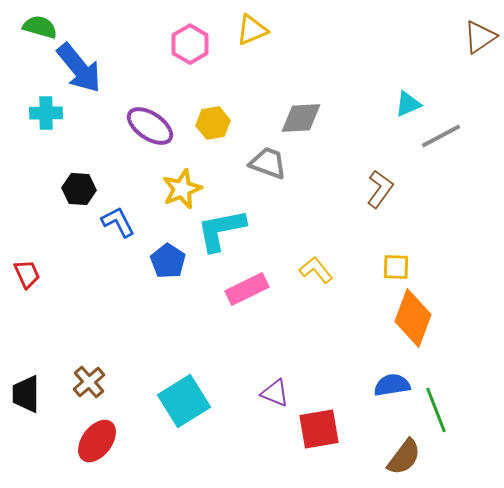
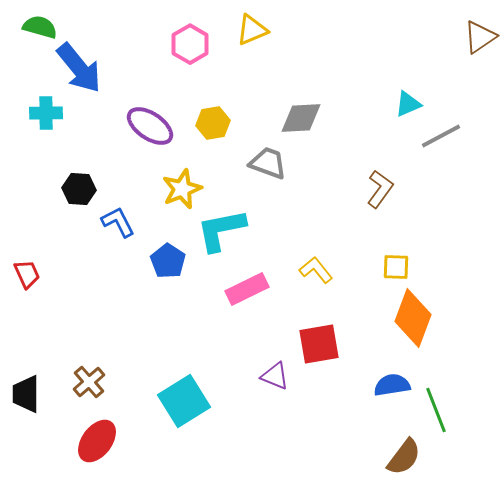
purple triangle: moved 17 px up
red square: moved 85 px up
